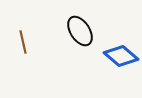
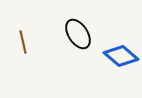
black ellipse: moved 2 px left, 3 px down
